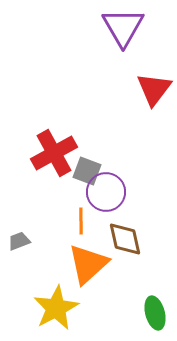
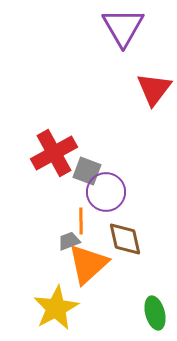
gray trapezoid: moved 50 px right
